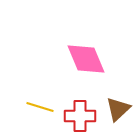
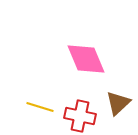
brown triangle: moved 6 px up
red cross: rotated 12 degrees clockwise
